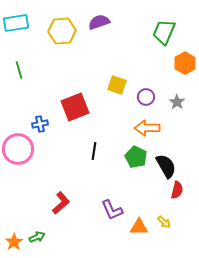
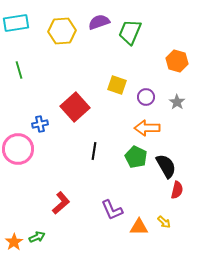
green trapezoid: moved 34 px left
orange hexagon: moved 8 px left, 2 px up; rotated 15 degrees counterclockwise
red square: rotated 20 degrees counterclockwise
